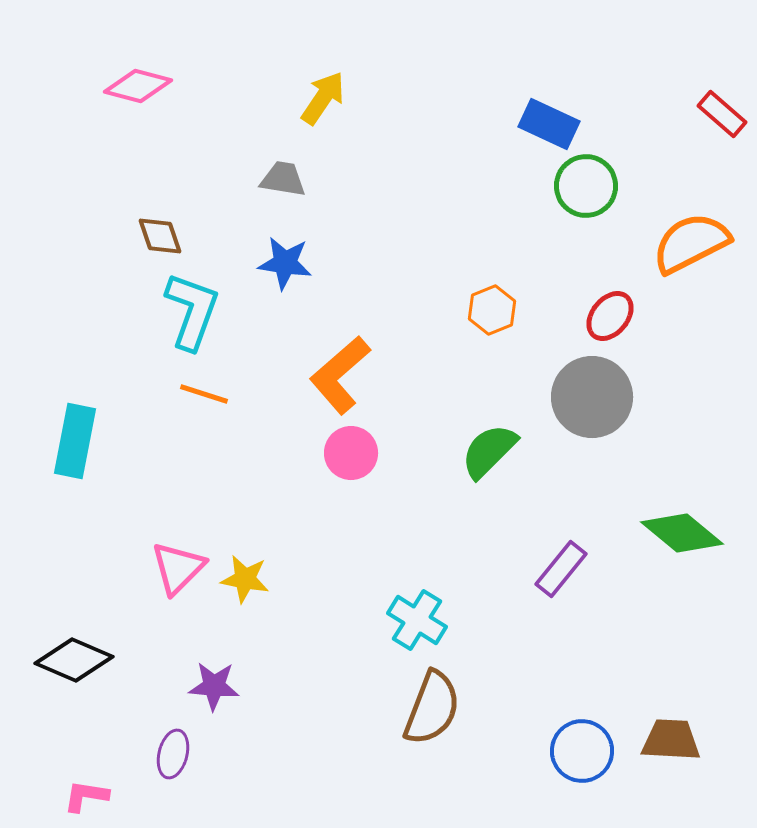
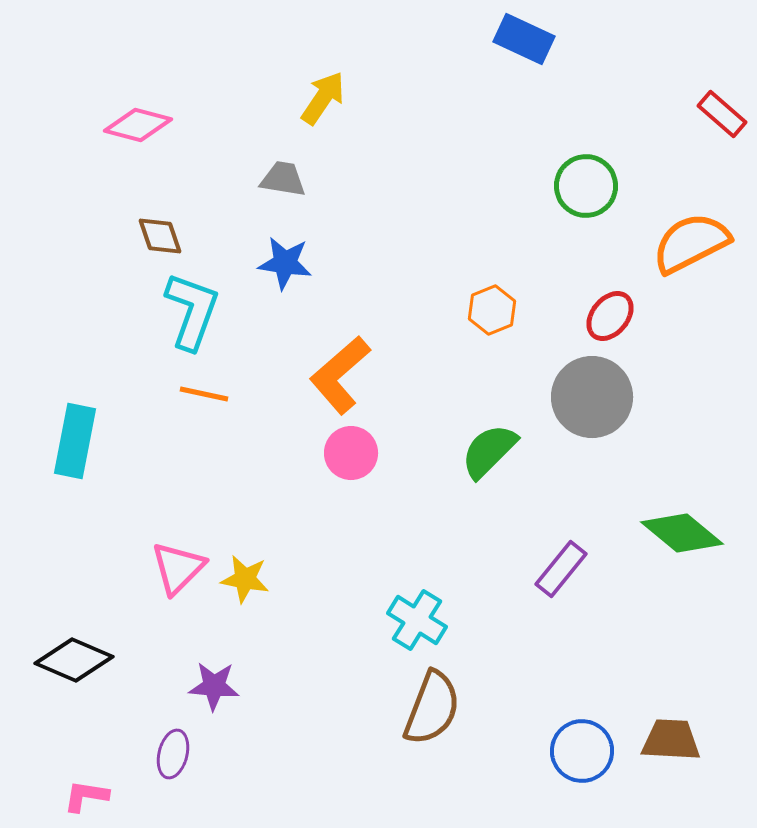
pink diamond: moved 39 px down
blue rectangle: moved 25 px left, 85 px up
orange line: rotated 6 degrees counterclockwise
